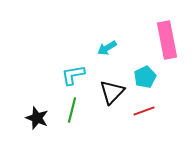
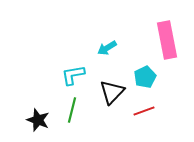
black star: moved 1 px right, 2 px down
